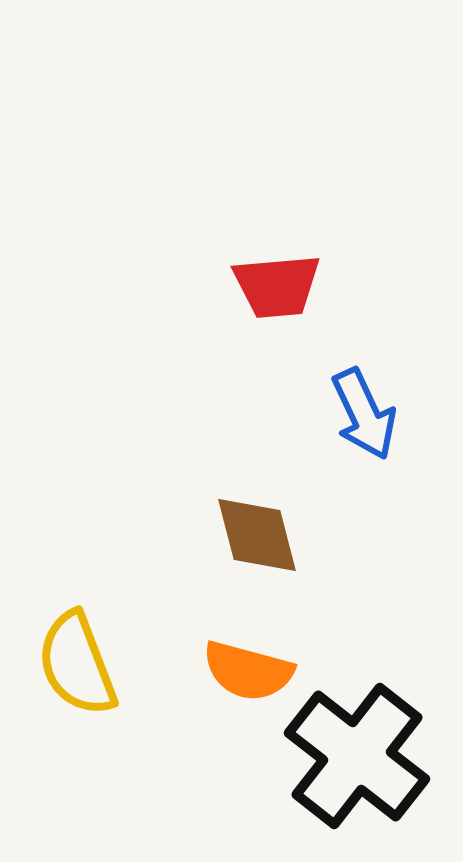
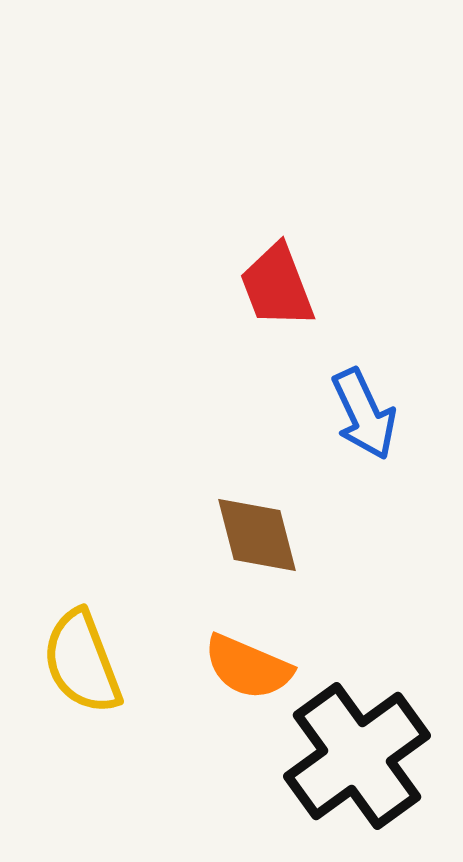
red trapezoid: rotated 74 degrees clockwise
yellow semicircle: moved 5 px right, 2 px up
orange semicircle: moved 4 px up; rotated 8 degrees clockwise
black cross: rotated 16 degrees clockwise
